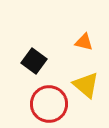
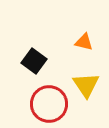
yellow triangle: rotated 16 degrees clockwise
